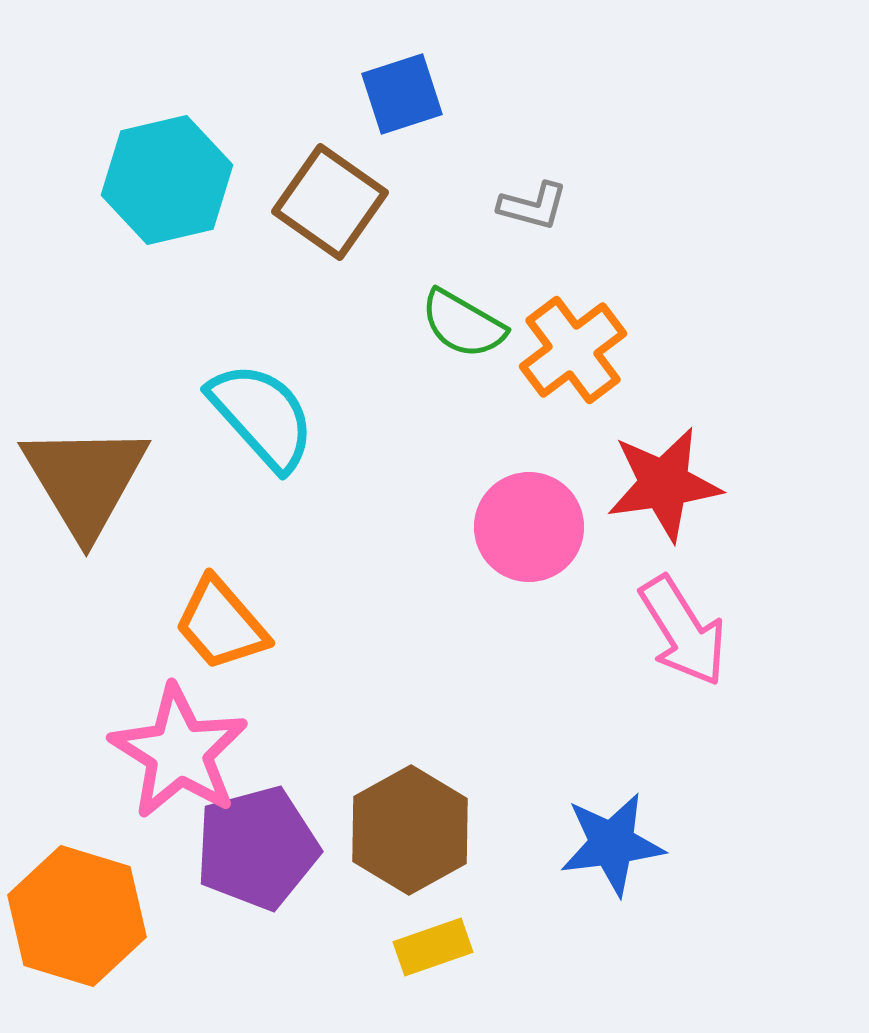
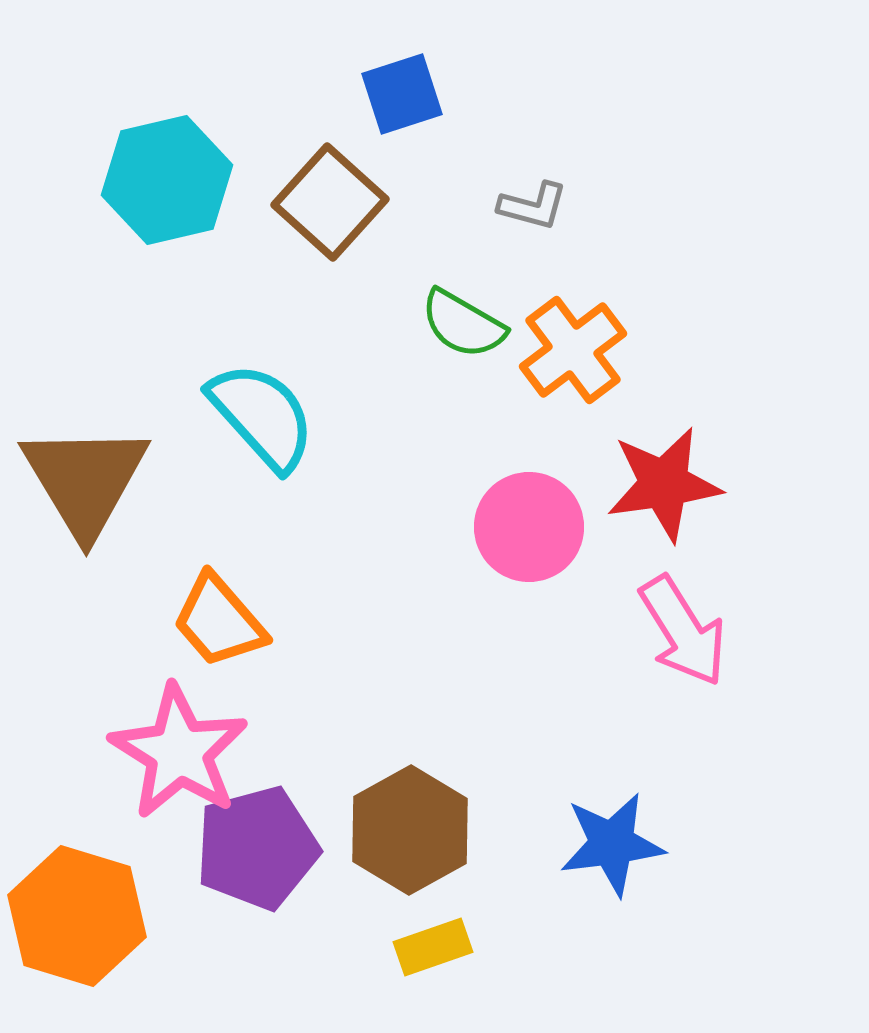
brown square: rotated 7 degrees clockwise
orange trapezoid: moved 2 px left, 3 px up
